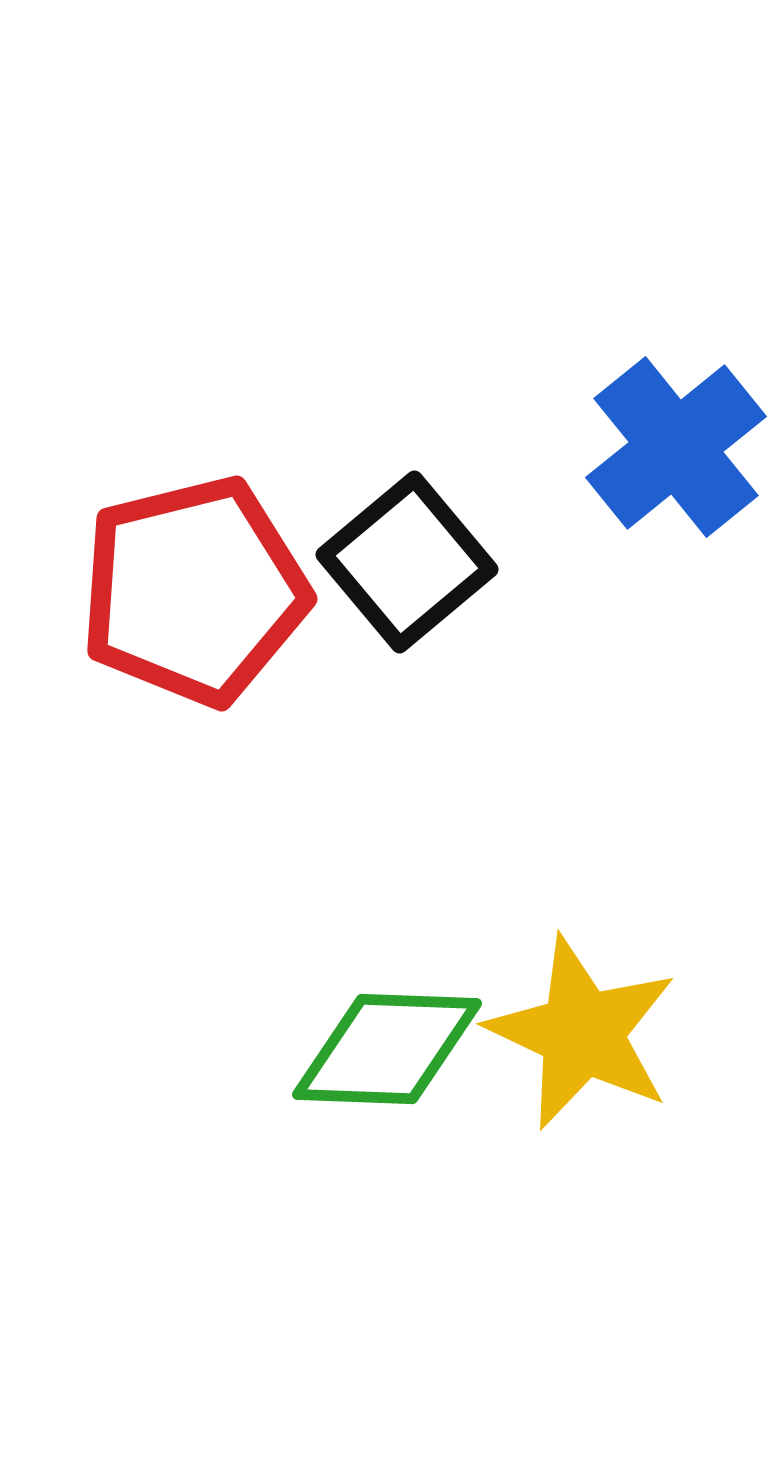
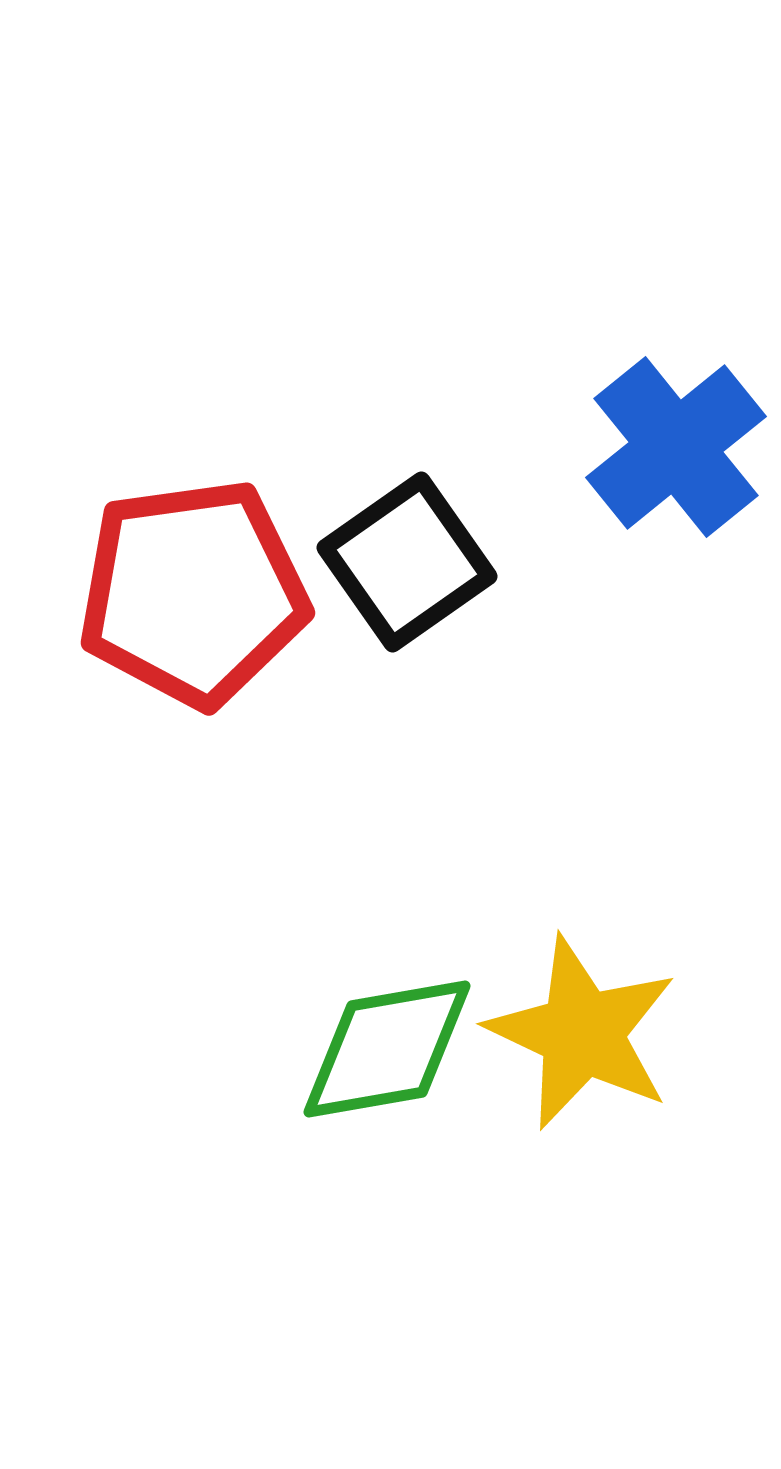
black square: rotated 5 degrees clockwise
red pentagon: moved 1 px left, 2 px down; rotated 6 degrees clockwise
green diamond: rotated 12 degrees counterclockwise
